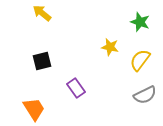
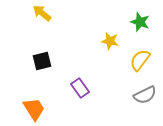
yellow star: moved 6 px up
purple rectangle: moved 4 px right
